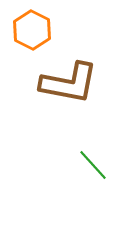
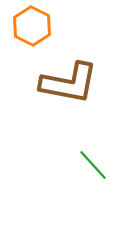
orange hexagon: moved 4 px up
